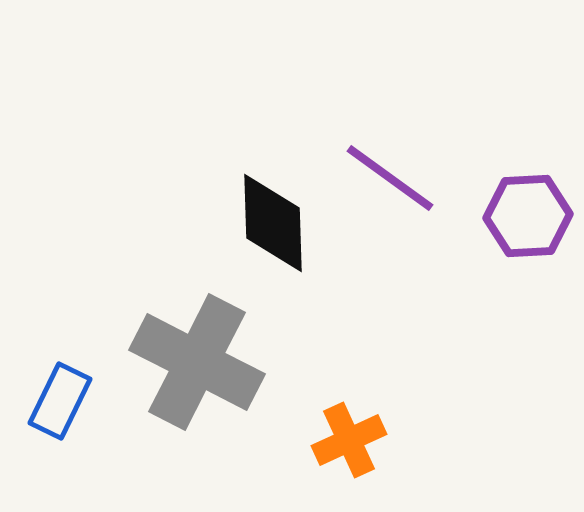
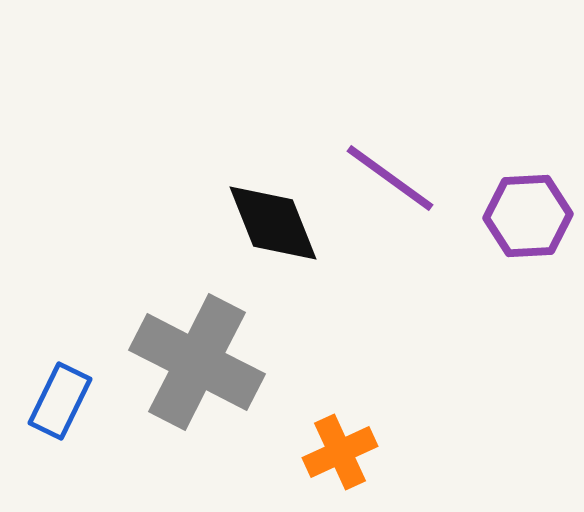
black diamond: rotated 20 degrees counterclockwise
orange cross: moved 9 px left, 12 px down
